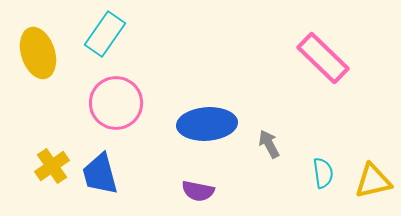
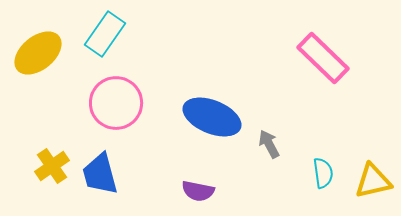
yellow ellipse: rotated 69 degrees clockwise
blue ellipse: moved 5 px right, 7 px up; rotated 26 degrees clockwise
